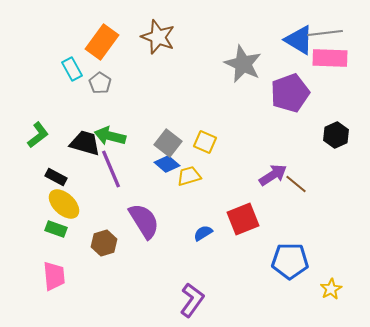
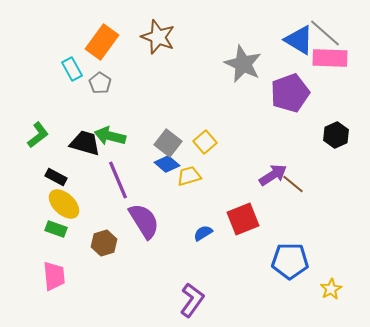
gray line: rotated 48 degrees clockwise
yellow square: rotated 25 degrees clockwise
purple line: moved 7 px right, 11 px down
brown line: moved 3 px left
